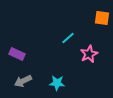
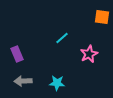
orange square: moved 1 px up
cyan line: moved 6 px left
purple rectangle: rotated 42 degrees clockwise
gray arrow: rotated 24 degrees clockwise
